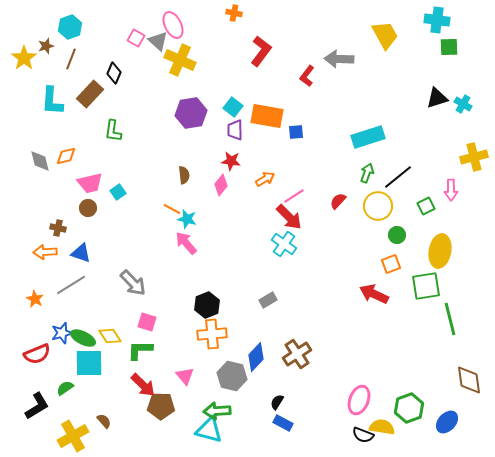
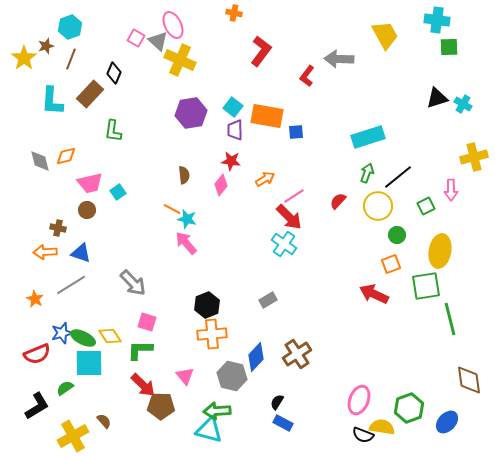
brown circle at (88, 208): moved 1 px left, 2 px down
